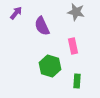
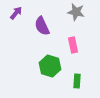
pink rectangle: moved 1 px up
